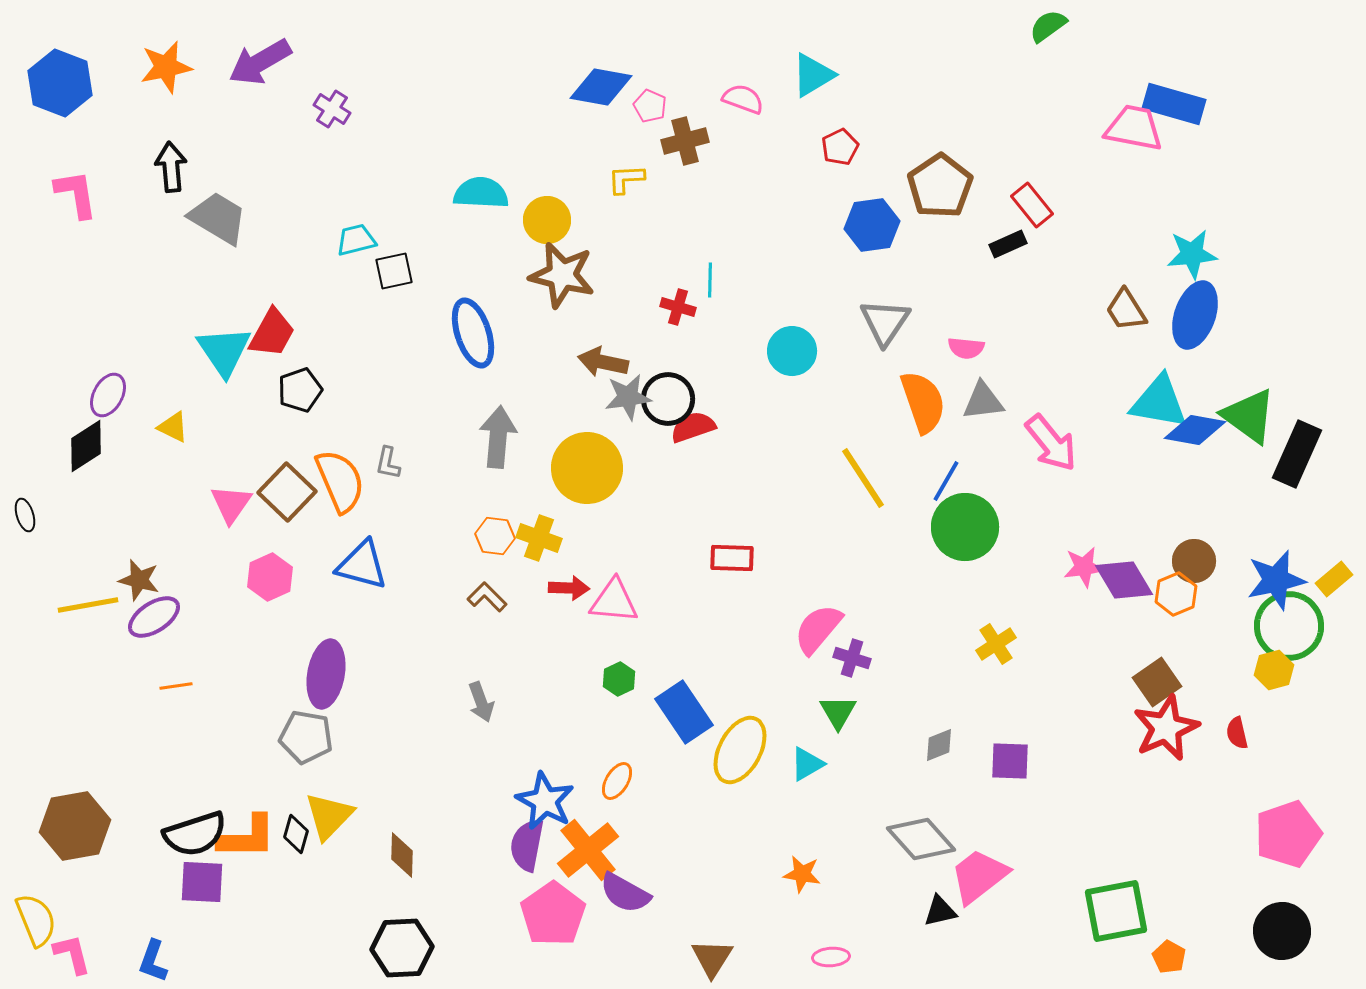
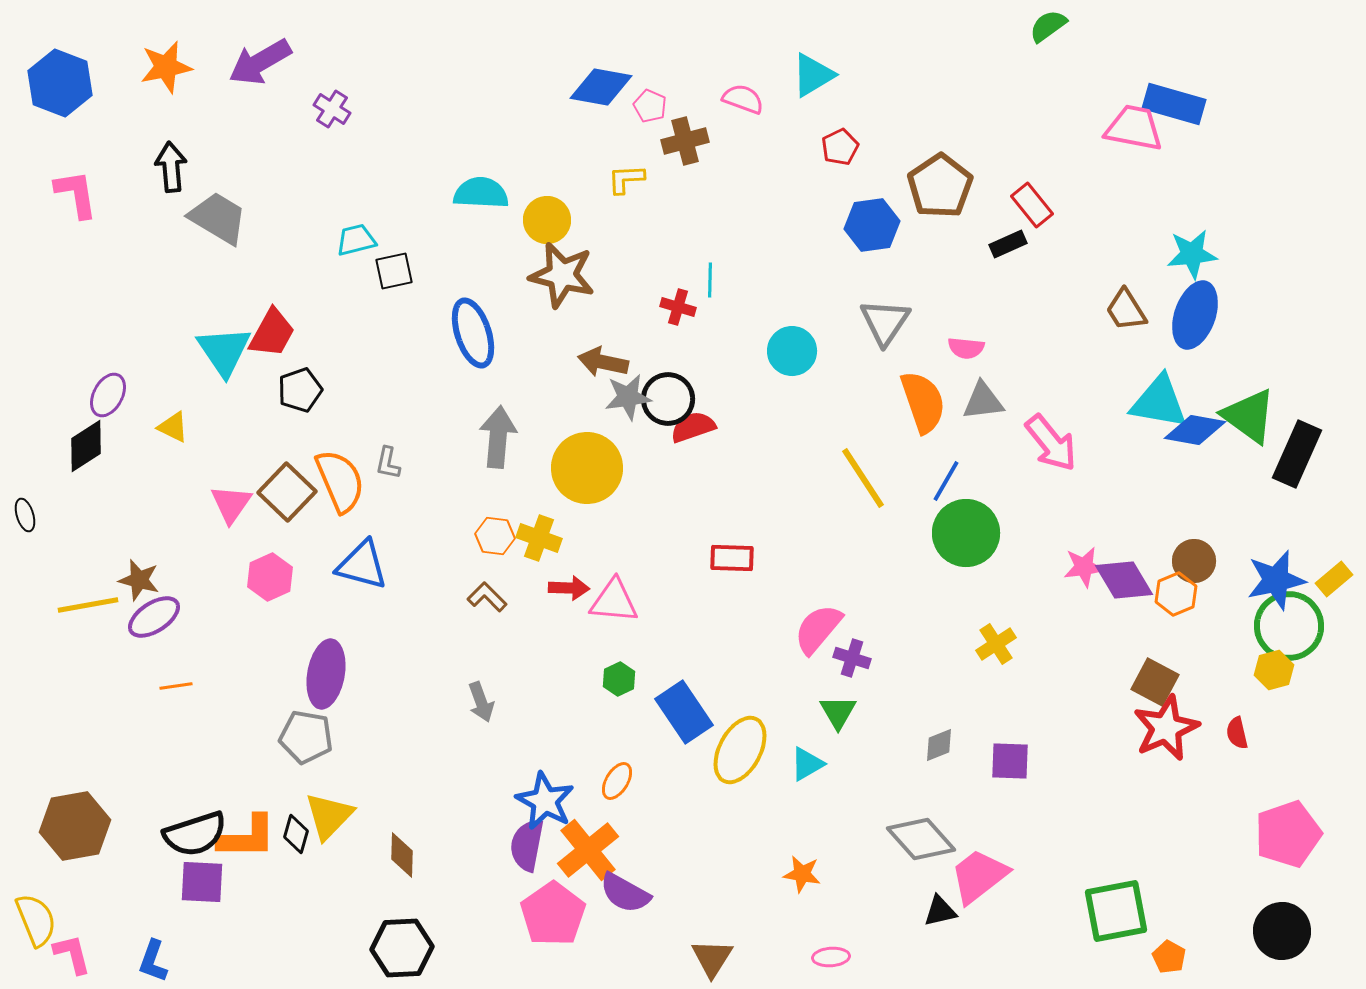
green circle at (965, 527): moved 1 px right, 6 px down
brown square at (1157, 682): moved 2 px left; rotated 27 degrees counterclockwise
